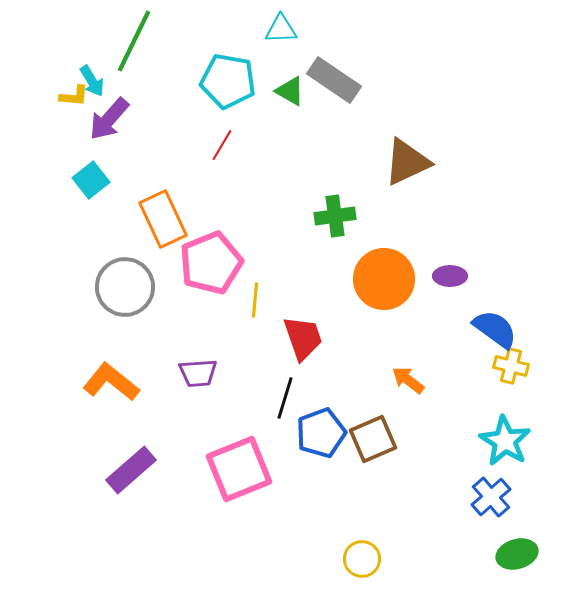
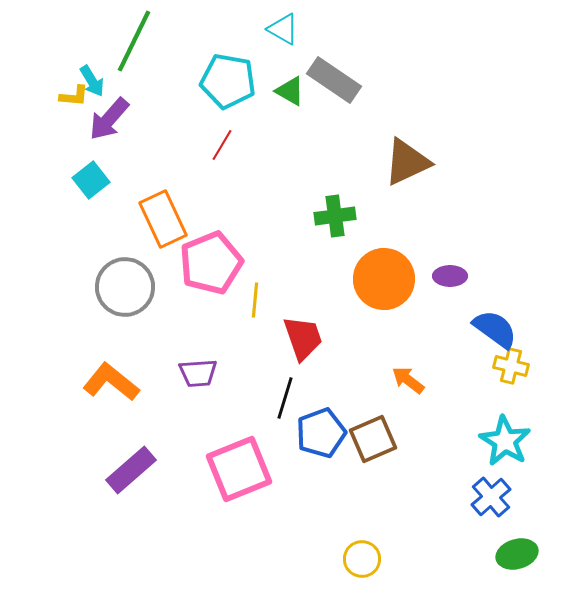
cyan triangle: moved 2 px right; rotated 32 degrees clockwise
